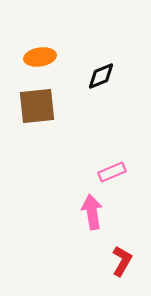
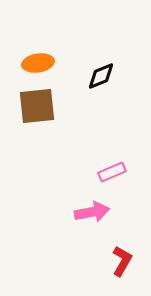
orange ellipse: moved 2 px left, 6 px down
pink arrow: rotated 88 degrees clockwise
